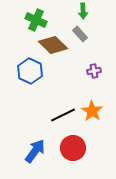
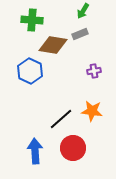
green arrow: rotated 35 degrees clockwise
green cross: moved 4 px left; rotated 20 degrees counterclockwise
gray rectangle: rotated 70 degrees counterclockwise
brown diamond: rotated 36 degrees counterclockwise
orange star: rotated 25 degrees counterclockwise
black line: moved 2 px left, 4 px down; rotated 15 degrees counterclockwise
blue arrow: rotated 40 degrees counterclockwise
